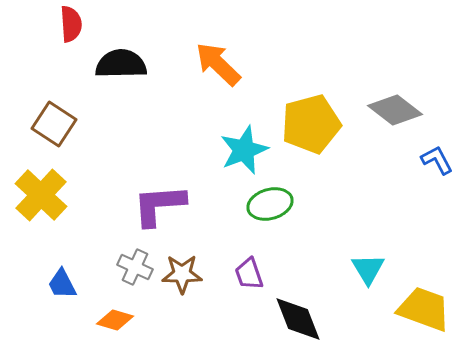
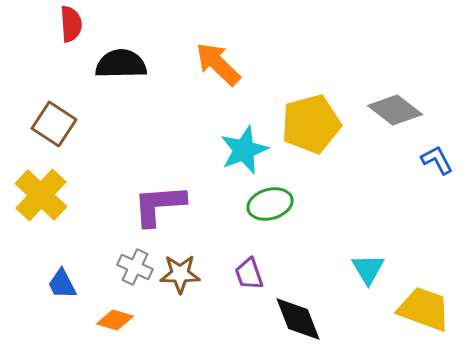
brown star: moved 2 px left
